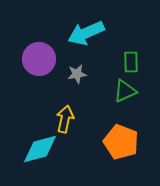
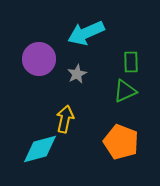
gray star: rotated 18 degrees counterclockwise
